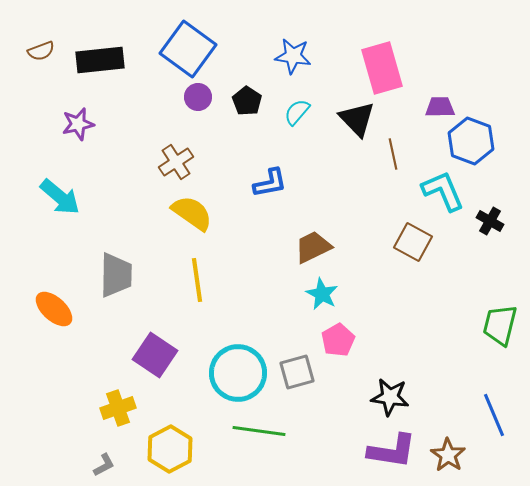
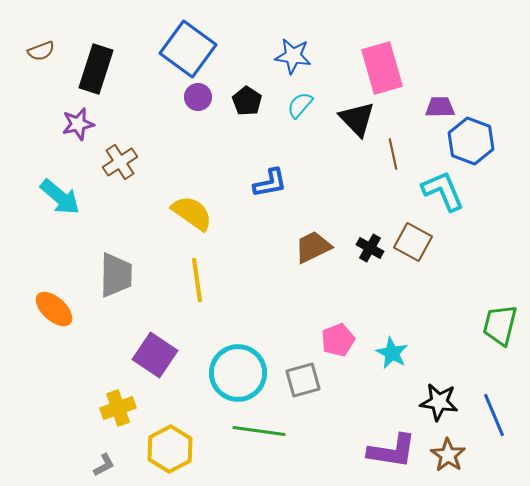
black rectangle: moved 4 px left, 9 px down; rotated 66 degrees counterclockwise
cyan semicircle: moved 3 px right, 7 px up
brown cross: moved 56 px left
black cross: moved 120 px left, 27 px down
cyan star: moved 70 px right, 59 px down
pink pentagon: rotated 8 degrees clockwise
gray square: moved 6 px right, 8 px down
black star: moved 49 px right, 5 px down
